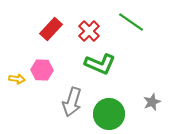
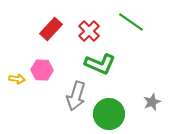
gray arrow: moved 4 px right, 6 px up
